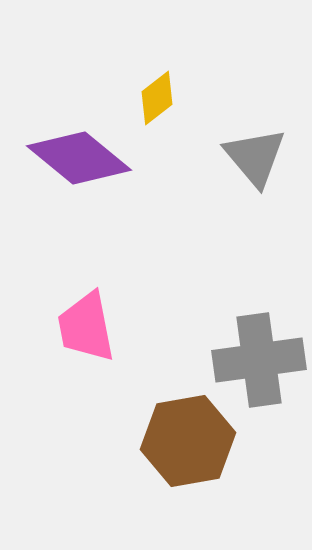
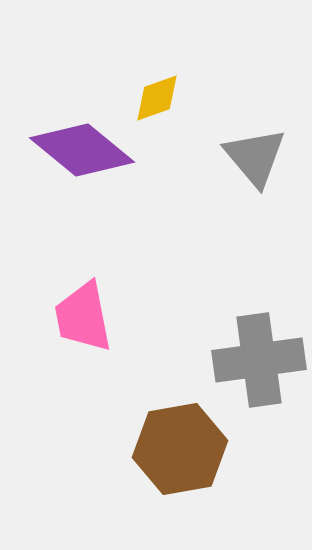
yellow diamond: rotated 18 degrees clockwise
purple diamond: moved 3 px right, 8 px up
pink trapezoid: moved 3 px left, 10 px up
brown hexagon: moved 8 px left, 8 px down
